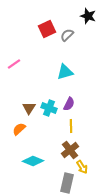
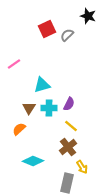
cyan triangle: moved 23 px left, 13 px down
cyan cross: rotated 21 degrees counterclockwise
yellow line: rotated 48 degrees counterclockwise
brown cross: moved 2 px left, 3 px up
